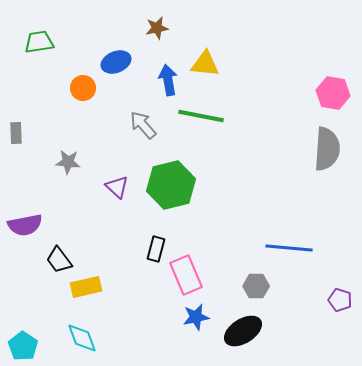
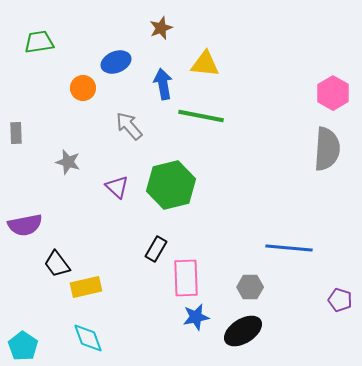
brown star: moved 4 px right; rotated 10 degrees counterclockwise
blue arrow: moved 5 px left, 4 px down
pink hexagon: rotated 20 degrees clockwise
gray arrow: moved 14 px left, 1 px down
gray star: rotated 10 degrees clockwise
black rectangle: rotated 15 degrees clockwise
black trapezoid: moved 2 px left, 4 px down
pink rectangle: moved 3 px down; rotated 21 degrees clockwise
gray hexagon: moved 6 px left, 1 px down
cyan diamond: moved 6 px right
